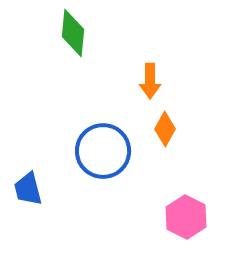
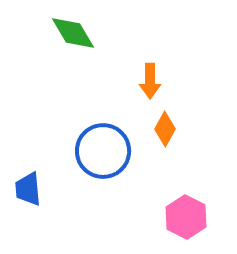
green diamond: rotated 36 degrees counterclockwise
blue trapezoid: rotated 9 degrees clockwise
